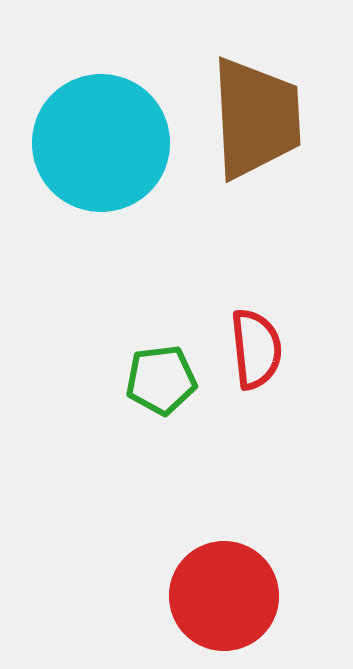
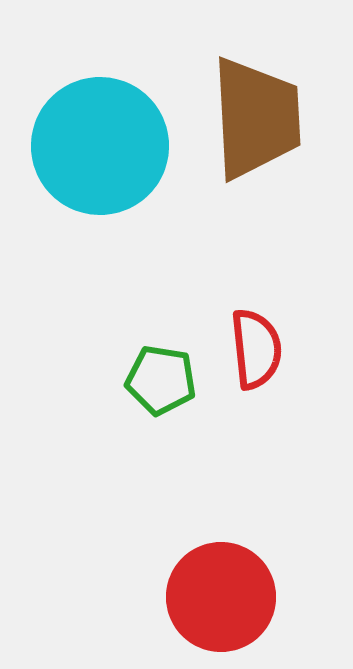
cyan circle: moved 1 px left, 3 px down
green pentagon: rotated 16 degrees clockwise
red circle: moved 3 px left, 1 px down
